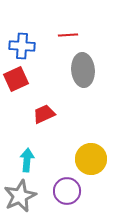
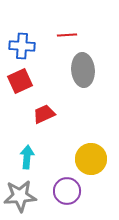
red line: moved 1 px left
red square: moved 4 px right, 2 px down
cyan arrow: moved 3 px up
gray star: rotated 20 degrees clockwise
